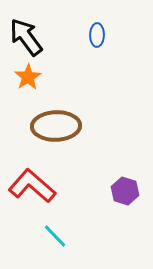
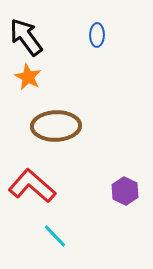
orange star: rotated 12 degrees counterclockwise
purple hexagon: rotated 8 degrees clockwise
